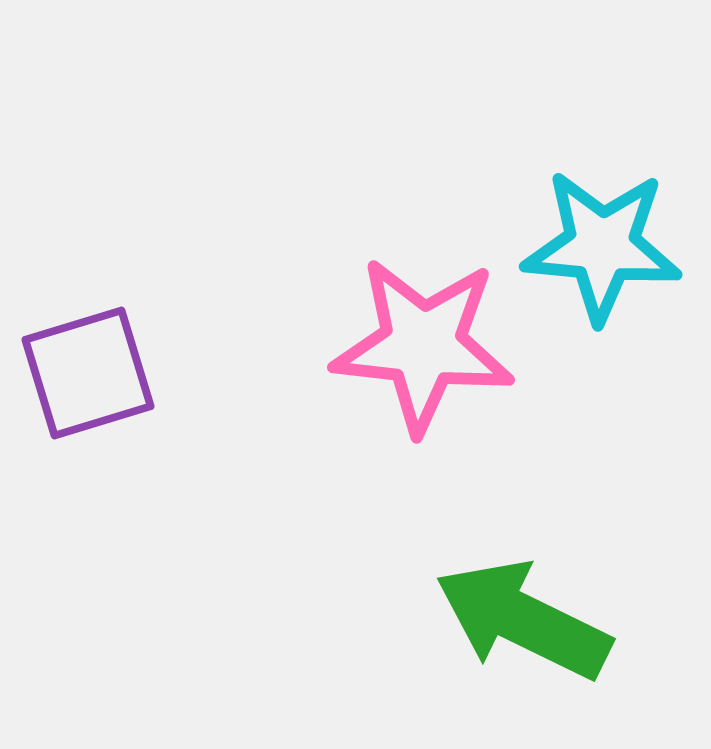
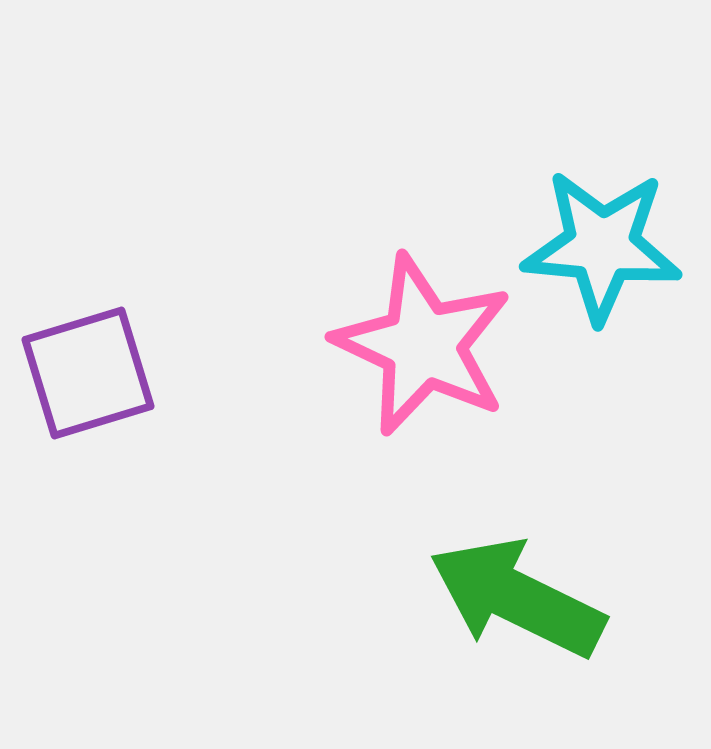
pink star: rotated 19 degrees clockwise
green arrow: moved 6 px left, 22 px up
